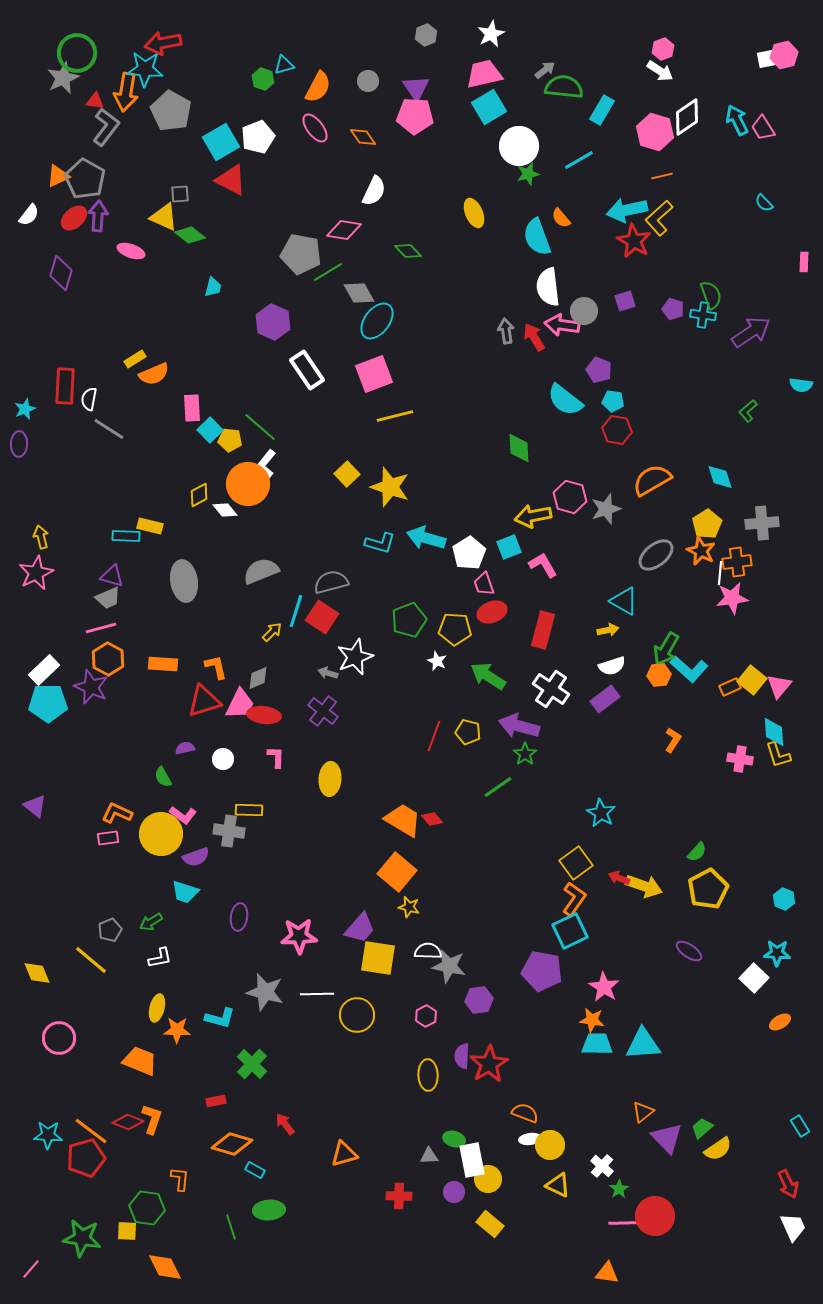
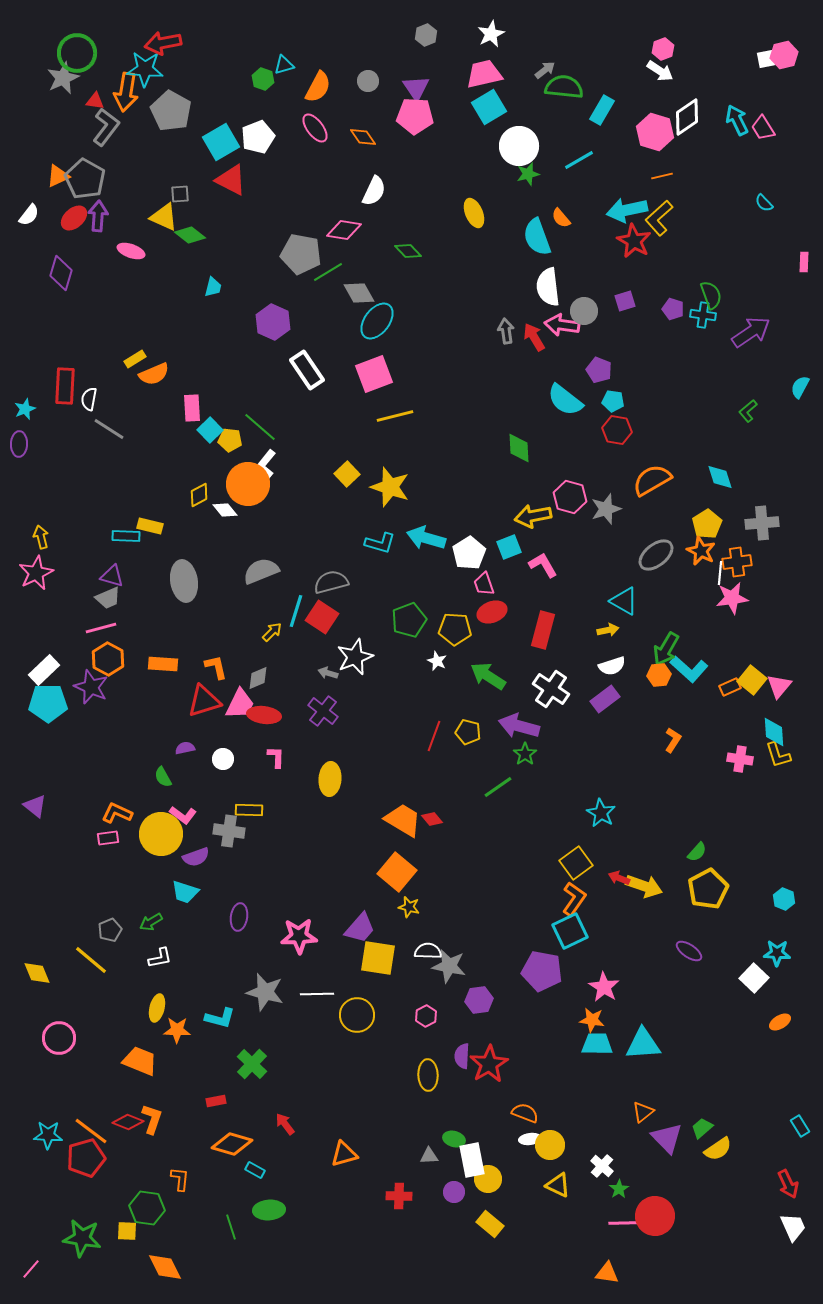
cyan semicircle at (801, 385): moved 1 px left, 2 px down; rotated 110 degrees clockwise
